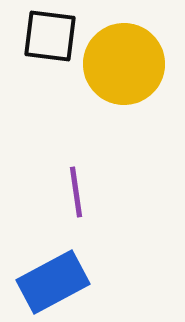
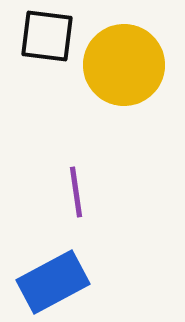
black square: moved 3 px left
yellow circle: moved 1 px down
